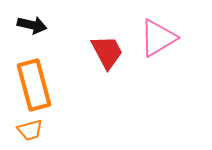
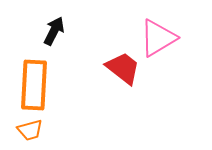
black arrow: moved 22 px right, 6 px down; rotated 76 degrees counterclockwise
red trapezoid: moved 16 px right, 16 px down; rotated 24 degrees counterclockwise
orange rectangle: rotated 18 degrees clockwise
